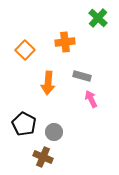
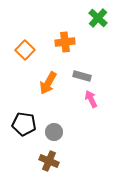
orange arrow: rotated 25 degrees clockwise
black pentagon: rotated 20 degrees counterclockwise
brown cross: moved 6 px right, 4 px down
